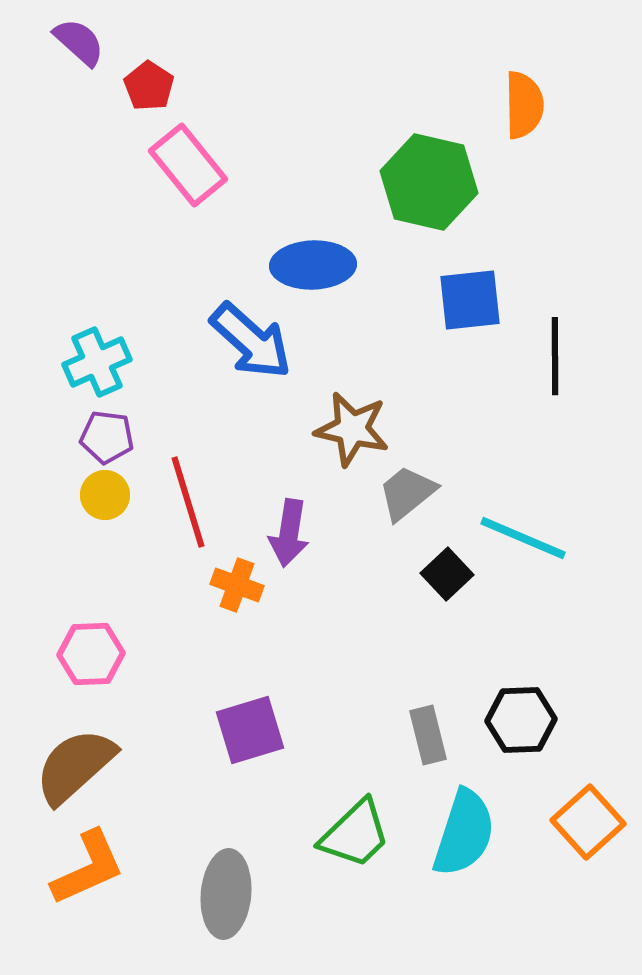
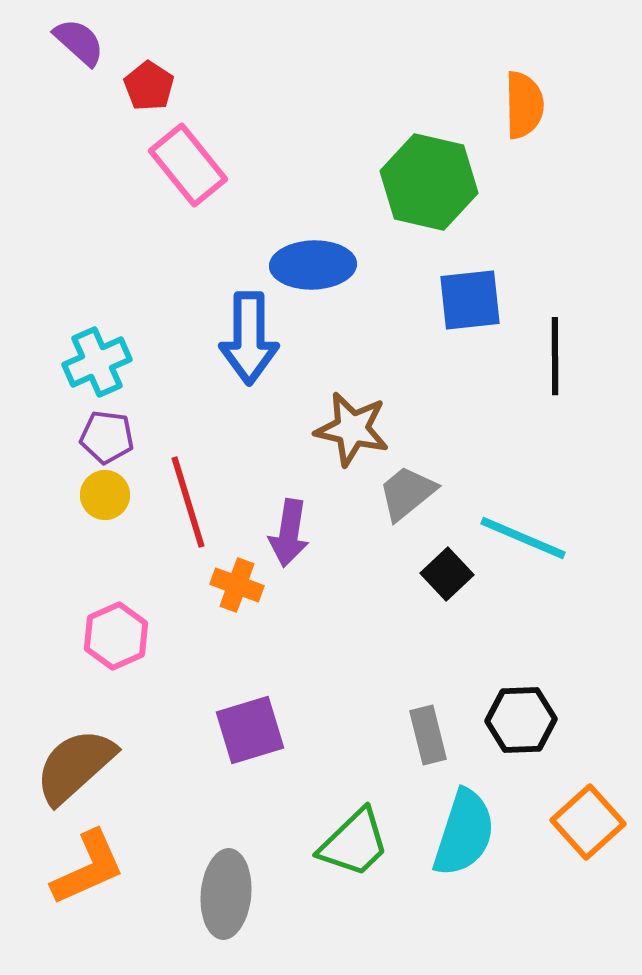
blue arrow: moved 2 px left, 3 px up; rotated 48 degrees clockwise
pink hexagon: moved 25 px right, 18 px up; rotated 22 degrees counterclockwise
green trapezoid: moved 1 px left, 9 px down
